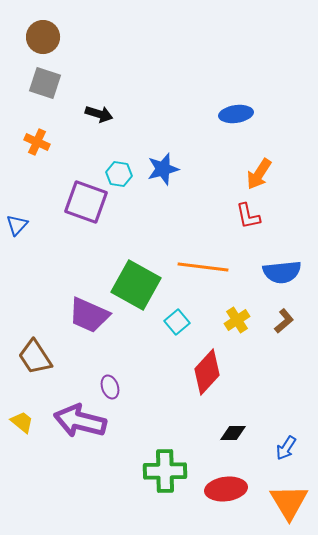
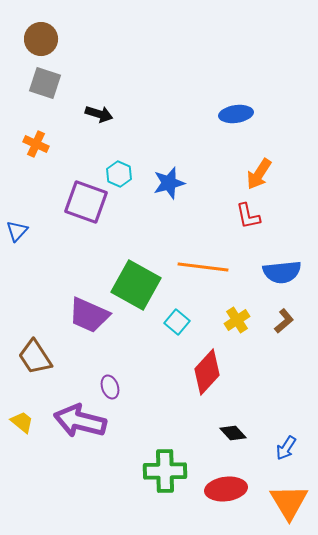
brown circle: moved 2 px left, 2 px down
orange cross: moved 1 px left, 2 px down
blue star: moved 6 px right, 14 px down
cyan hexagon: rotated 15 degrees clockwise
blue triangle: moved 6 px down
cyan square: rotated 10 degrees counterclockwise
black diamond: rotated 48 degrees clockwise
